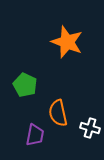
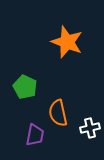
green pentagon: moved 2 px down
white cross: rotated 30 degrees counterclockwise
